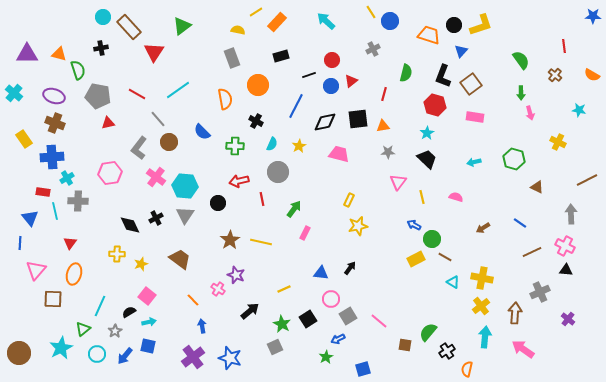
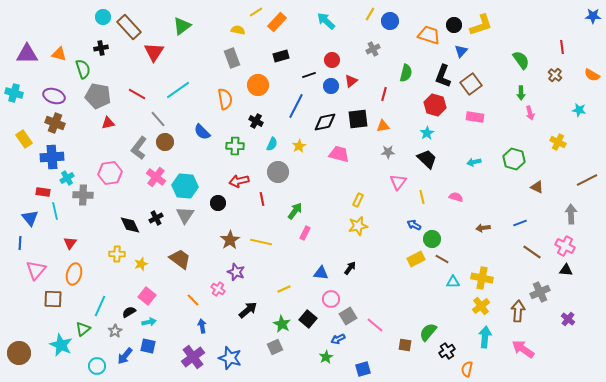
yellow line at (371, 12): moved 1 px left, 2 px down; rotated 64 degrees clockwise
red line at (564, 46): moved 2 px left, 1 px down
green semicircle at (78, 70): moved 5 px right, 1 px up
cyan cross at (14, 93): rotated 24 degrees counterclockwise
brown circle at (169, 142): moved 4 px left
yellow rectangle at (349, 200): moved 9 px right
gray cross at (78, 201): moved 5 px right, 6 px up
green arrow at (294, 209): moved 1 px right, 2 px down
blue line at (520, 223): rotated 56 degrees counterclockwise
brown arrow at (483, 228): rotated 24 degrees clockwise
brown line at (532, 252): rotated 60 degrees clockwise
brown line at (445, 257): moved 3 px left, 2 px down
purple star at (236, 275): moved 3 px up
cyan triangle at (453, 282): rotated 32 degrees counterclockwise
black arrow at (250, 311): moved 2 px left, 1 px up
brown arrow at (515, 313): moved 3 px right, 2 px up
black square at (308, 319): rotated 18 degrees counterclockwise
pink line at (379, 321): moved 4 px left, 4 px down
cyan star at (61, 348): moved 3 px up; rotated 20 degrees counterclockwise
cyan circle at (97, 354): moved 12 px down
